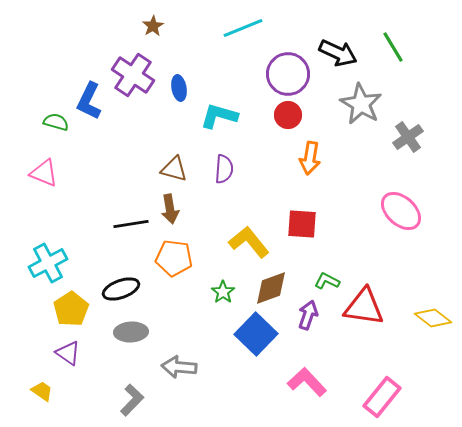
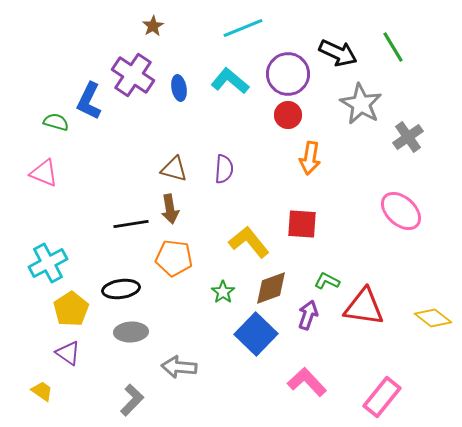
cyan L-shape: moved 11 px right, 35 px up; rotated 24 degrees clockwise
black ellipse: rotated 12 degrees clockwise
